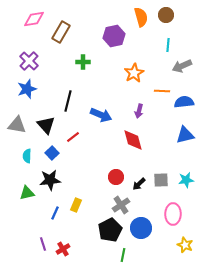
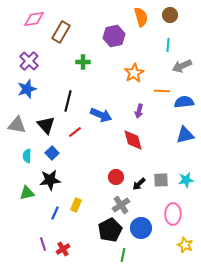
brown circle: moved 4 px right
red line: moved 2 px right, 5 px up
